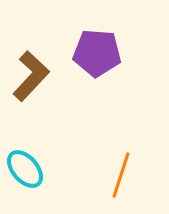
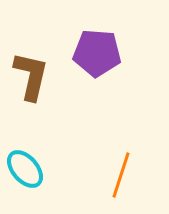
brown L-shape: rotated 30 degrees counterclockwise
